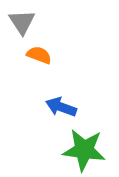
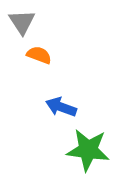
green star: moved 4 px right
